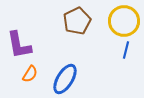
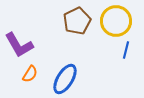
yellow circle: moved 8 px left
purple L-shape: rotated 20 degrees counterclockwise
